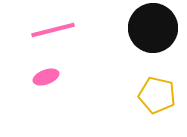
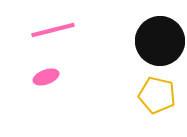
black circle: moved 7 px right, 13 px down
